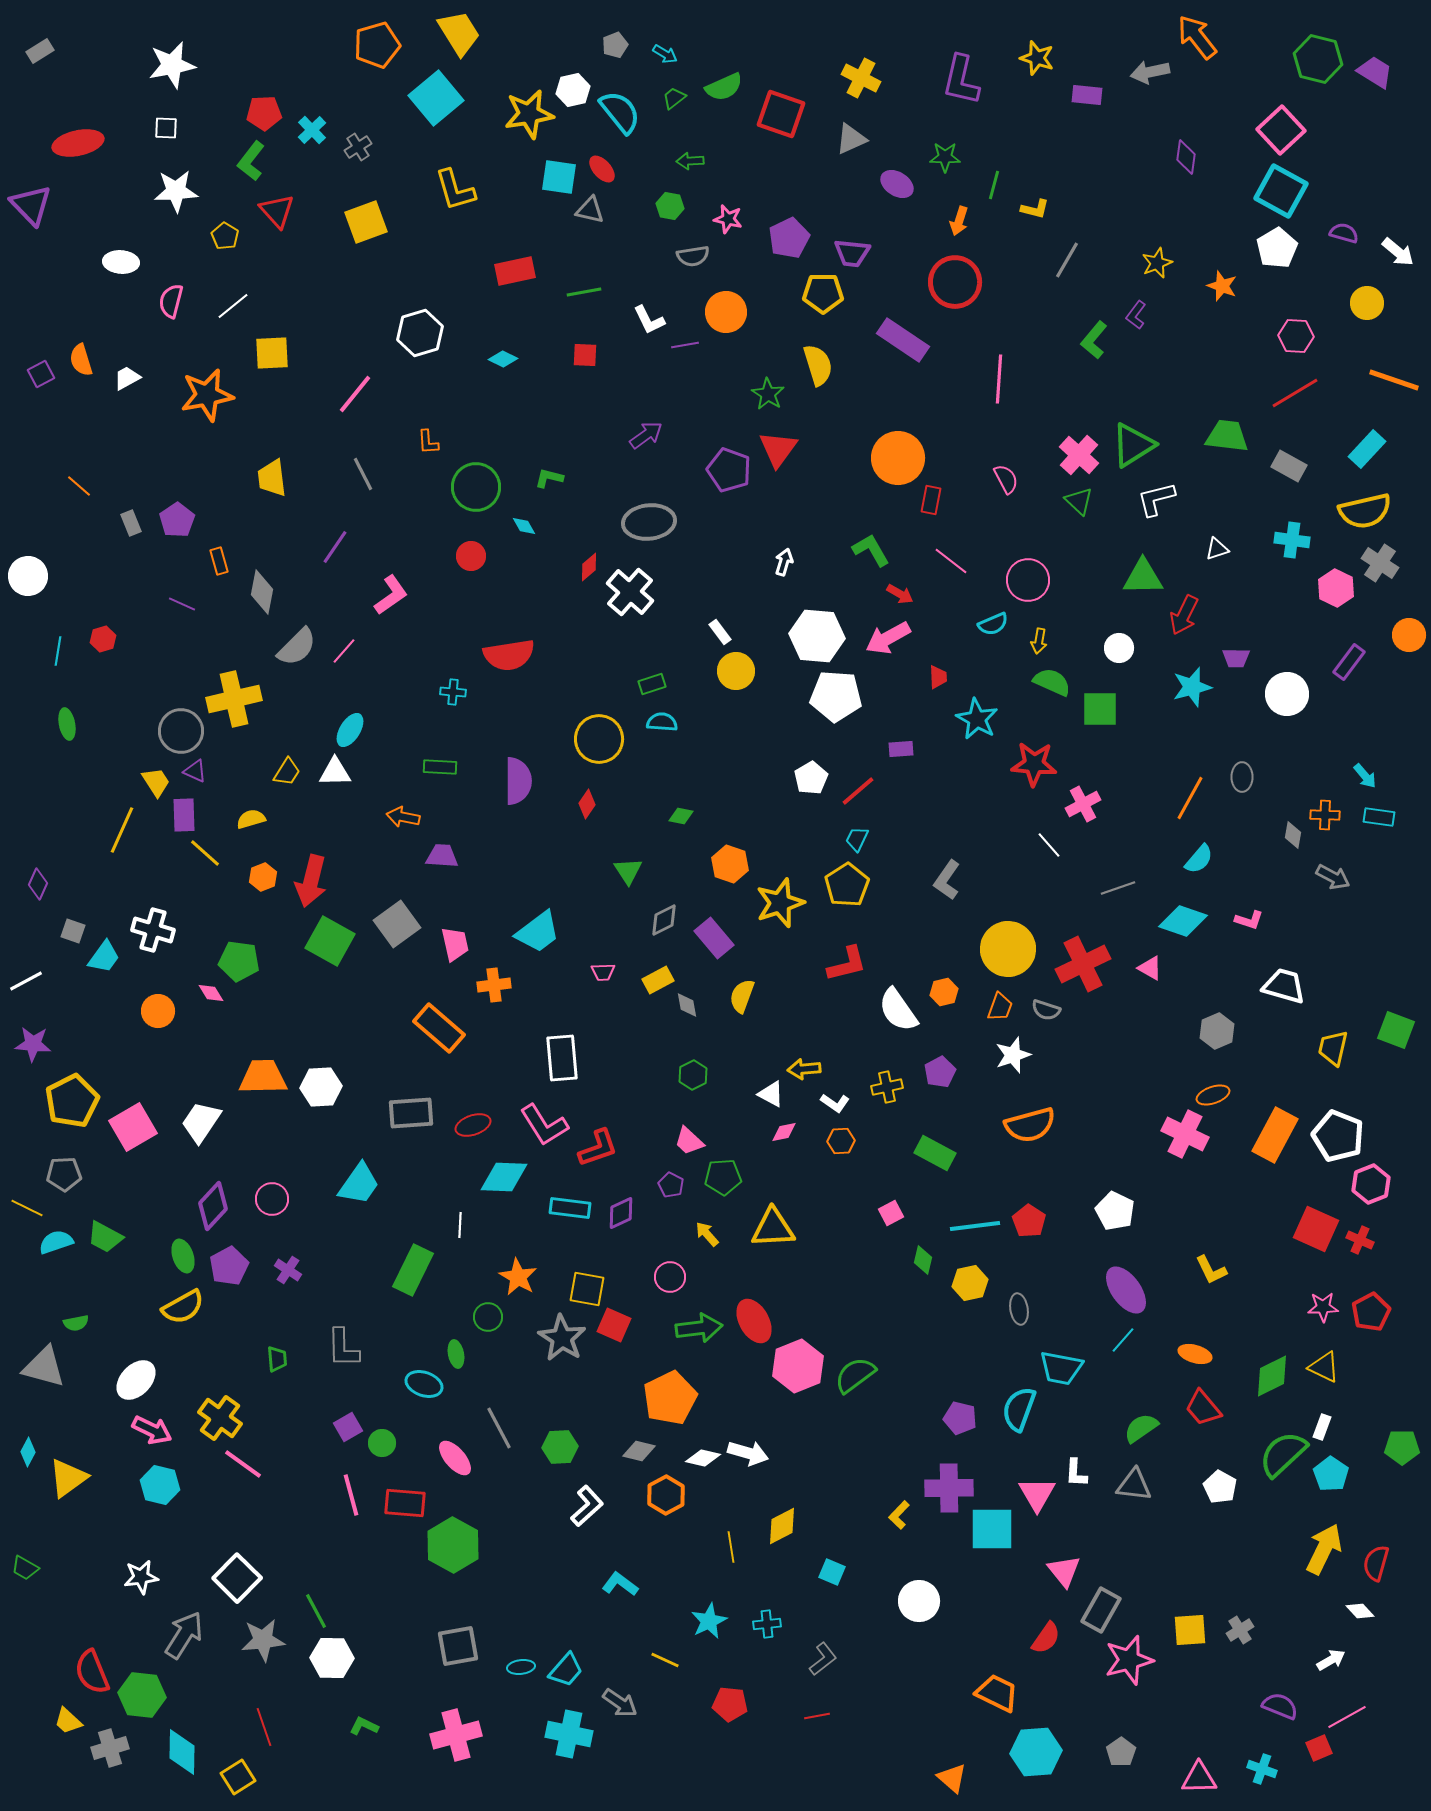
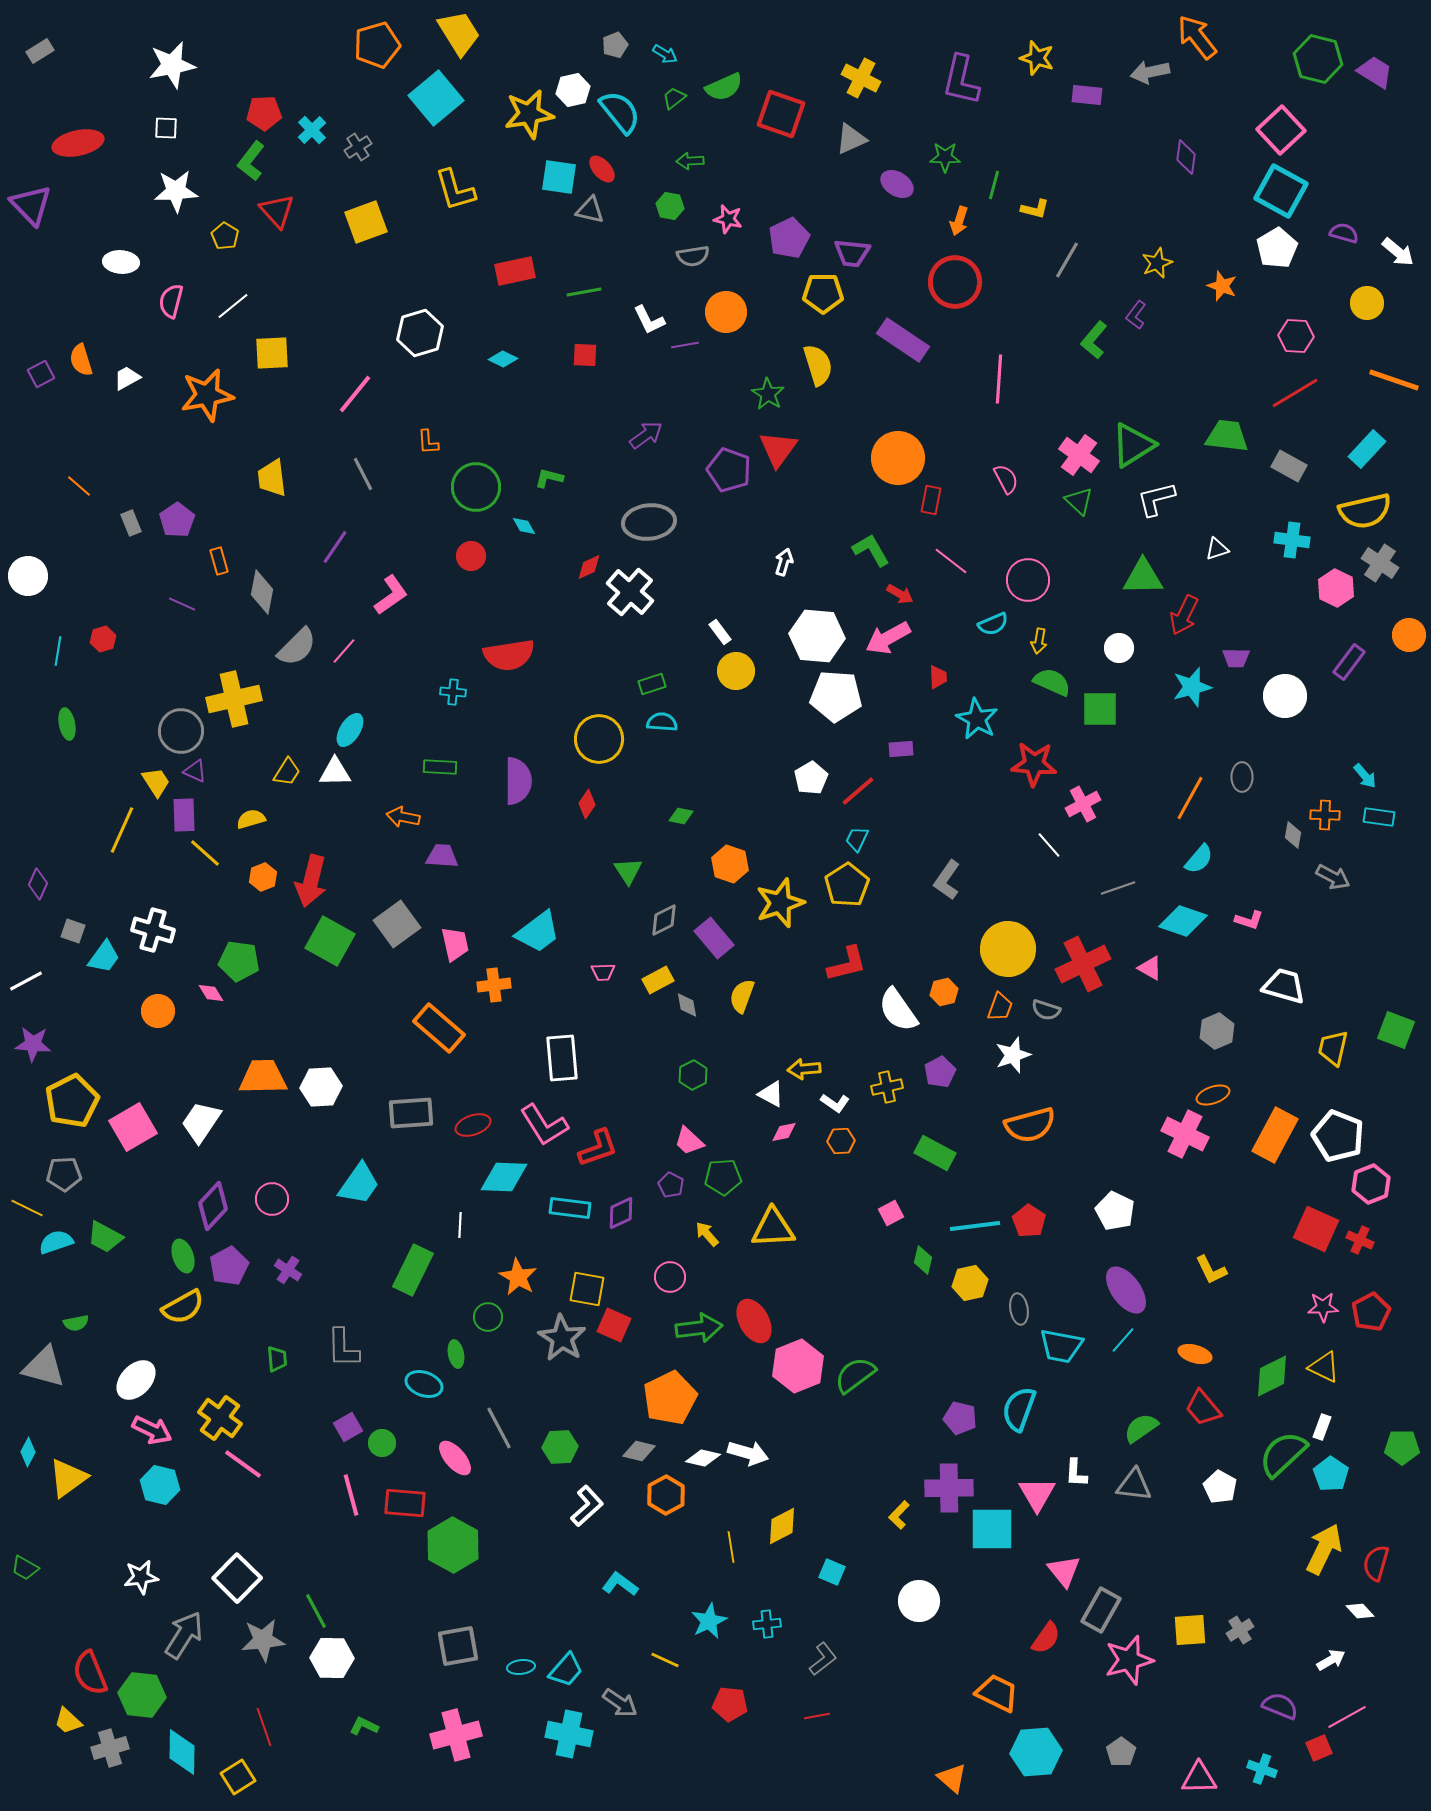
pink cross at (1079, 455): rotated 6 degrees counterclockwise
red diamond at (589, 567): rotated 16 degrees clockwise
white circle at (1287, 694): moved 2 px left, 2 px down
cyan trapezoid at (1061, 1368): moved 22 px up
red semicircle at (92, 1672): moved 2 px left, 1 px down
